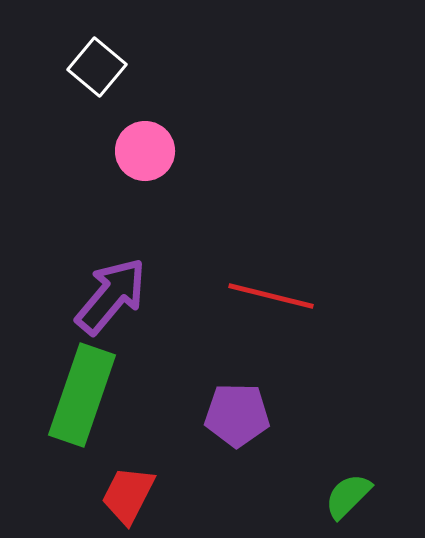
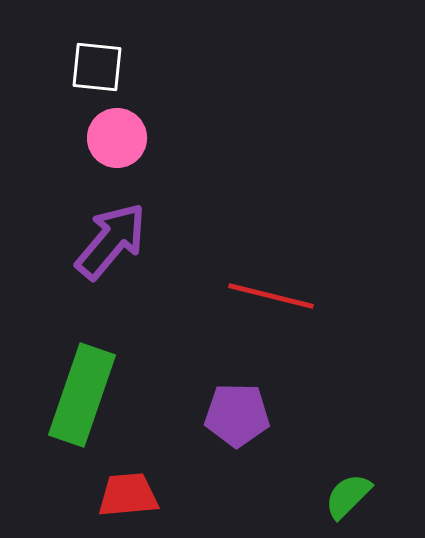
white square: rotated 34 degrees counterclockwise
pink circle: moved 28 px left, 13 px up
purple arrow: moved 55 px up
red trapezoid: rotated 58 degrees clockwise
